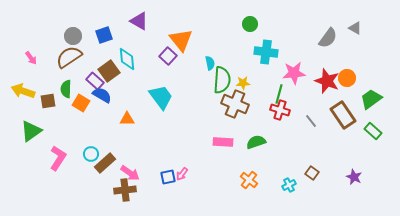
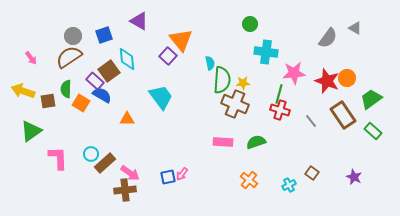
pink L-shape at (58, 158): rotated 35 degrees counterclockwise
